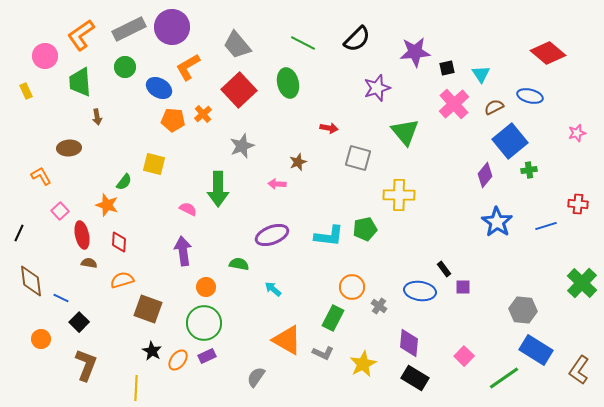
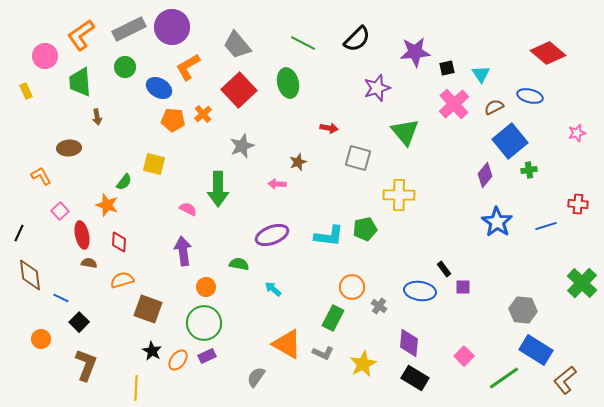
brown diamond at (31, 281): moved 1 px left, 6 px up
orange triangle at (287, 340): moved 4 px down
brown L-shape at (579, 370): moved 14 px left, 10 px down; rotated 16 degrees clockwise
